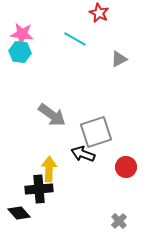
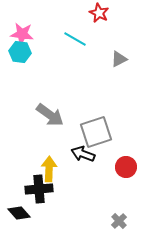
gray arrow: moved 2 px left
